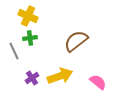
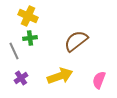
purple cross: moved 11 px left
pink semicircle: moved 1 px right, 2 px up; rotated 108 degrees counterclockwise
